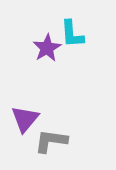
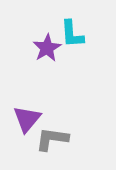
purple triangle: moved 2 px right
gray L-shape: moved 1 px right, 2 px up
